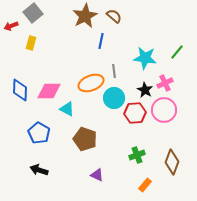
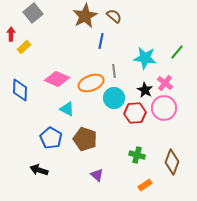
red arrow: moved 8 px down; rotated 112 degrees clockwise
yellow rectangle: moved 7 px left, 4 px down; rotated 32 degrees clockwise
pink cross: rotated 28 degrees counterclockwise
pink diamond: moved 8 px right, 12 px up; rotated 25 degrees clockwise
pink circle: moved 2 px up
blue pentagon: moved 12 px right, 5 px down
green cross: rotated 35 degrees clockwise
purple triangle: rotated 16 degrees clockwise
orange rectangle: rotated 16 degrees clockwise
